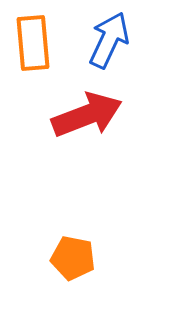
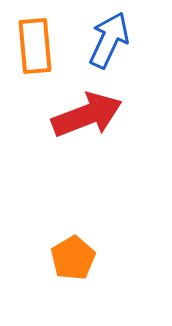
orange rectangle: moved 2 px right, 3 px down
orange pentagon: rotated 30 degrees clockwise
